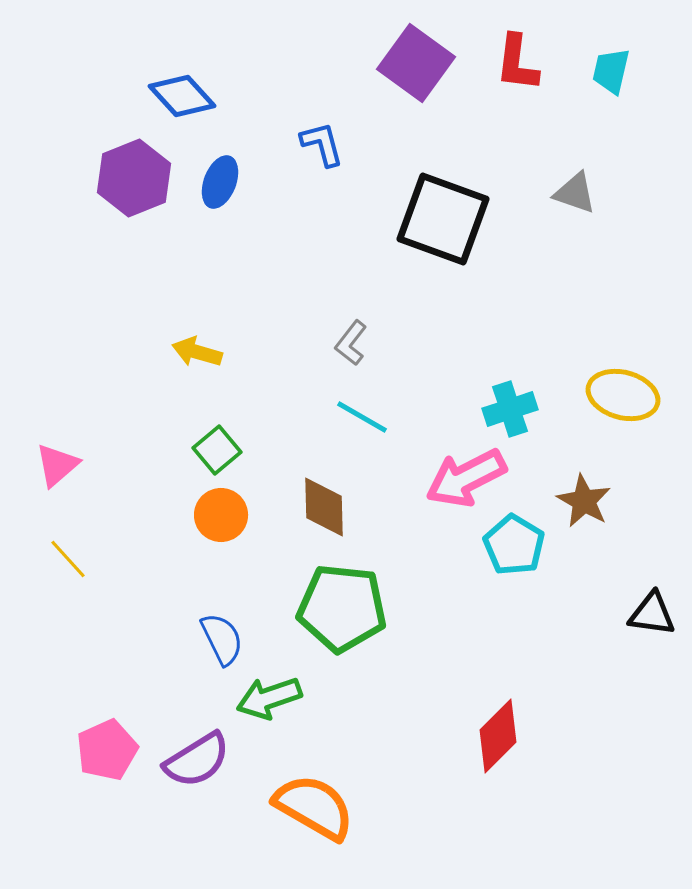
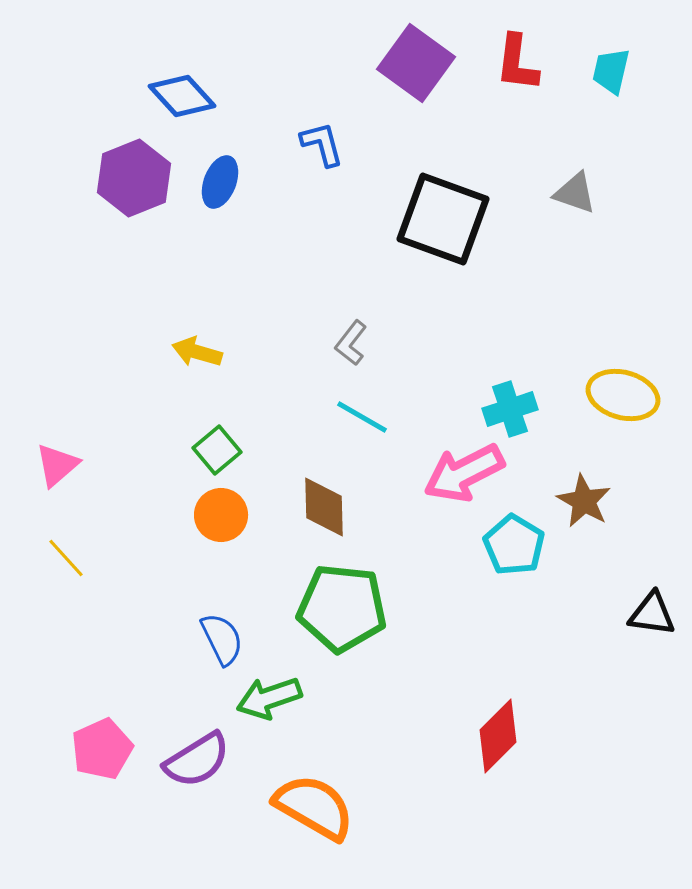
pink arrow: moved 2 px left, 5 px up
yellow line: moved 2 px left, 1 px up
pink pentagon: moved 5 px left, 1 px up
